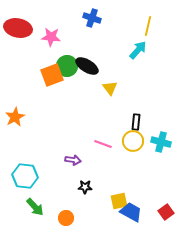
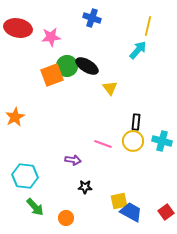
pink star: rotated 12 degrees counterclockwise
cyan cross: moved 1 px right, 1 px up
